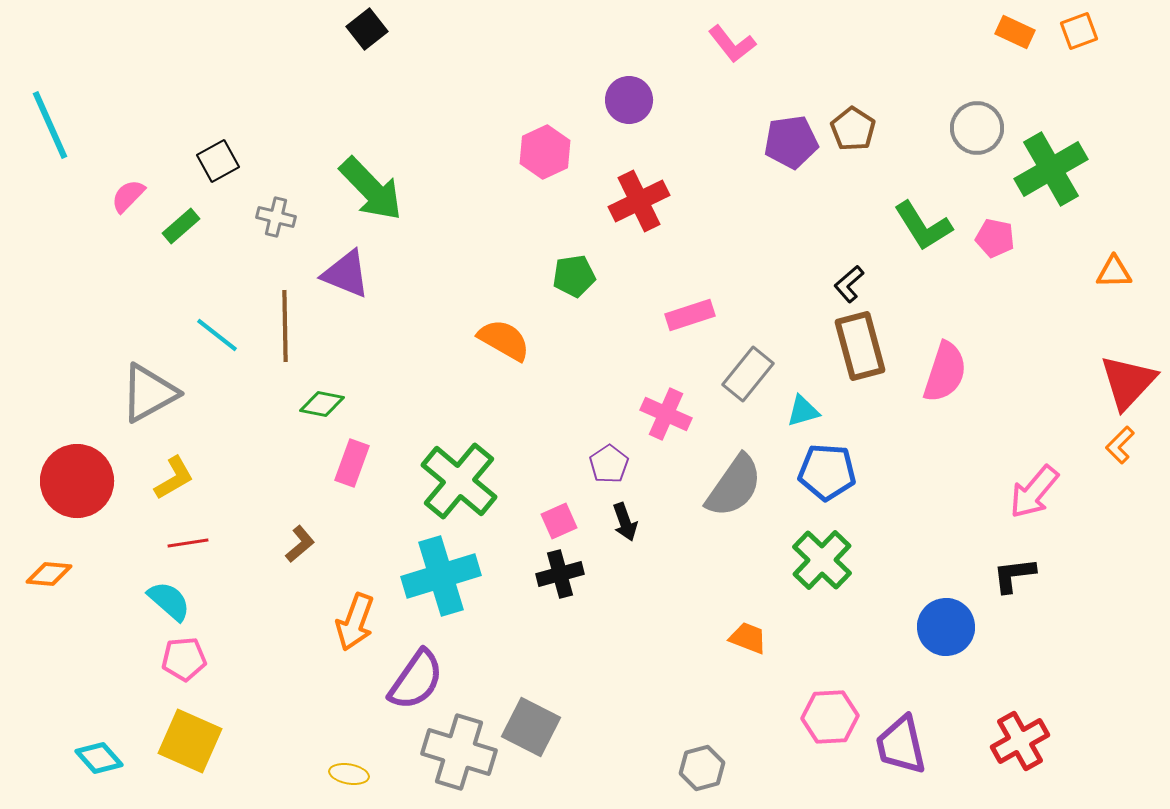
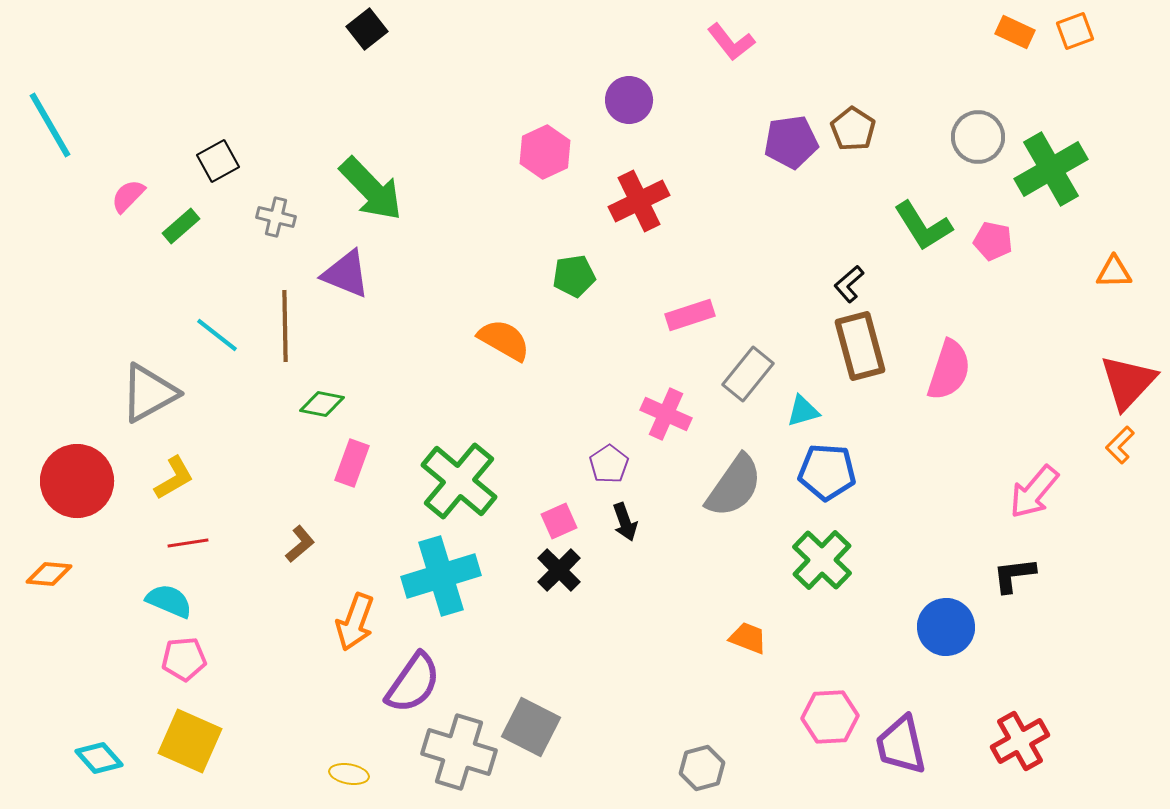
orange square at (1079, 31): moved 4 px left
pink L-shape at (732, 44): moved 1 px left, 2 px up
cyan line at (50, 125): rotated 6 degrees counterclockwise
gray circle at (977, 128): moved 1 px right, 9 px down
pink pentagon at (995, 238): moved 2 px left, 3 px down
pink semicircle at (945, 372): moved 4 px right, 2 px up
black cross at (560, 574): moved 1 px left, 4 px up; rotated 30 degrees counterclockwise
cyan semicircle at (169, 601): rotated 18 degrees counterclockwise
purple semicircle at (416, 680): moved 3 px left, 3 px down
